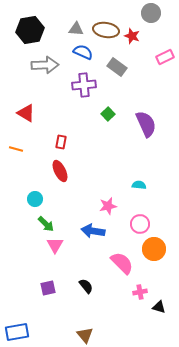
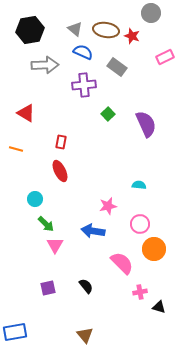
gray triangle: moved 1 px left; rotated 35 degrees clockwise
blue rectangle: moved 2 px left
